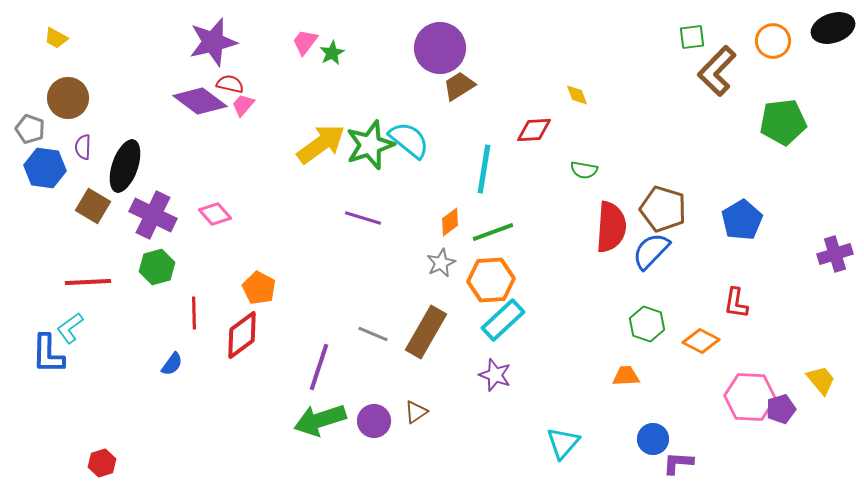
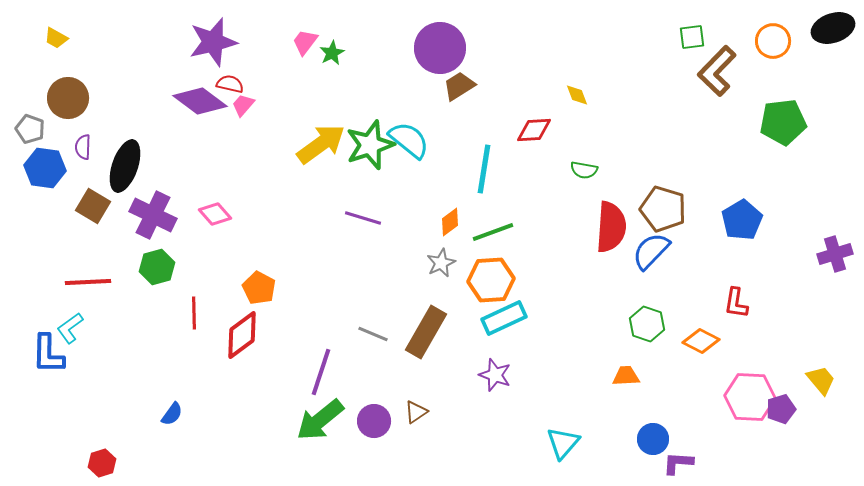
cyan rectangle at (503, 320): moved 1 px right, 2 px up; rotated 18 degrees clockwise
blue semicircle at (172, 364): moved 50 px down
purple line at (319, 367): moved 2 px right, 5 px down
green arrow at (320, 420): rotated 21 degrees counterclockwise
